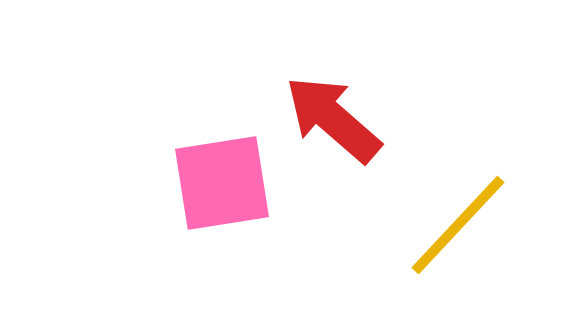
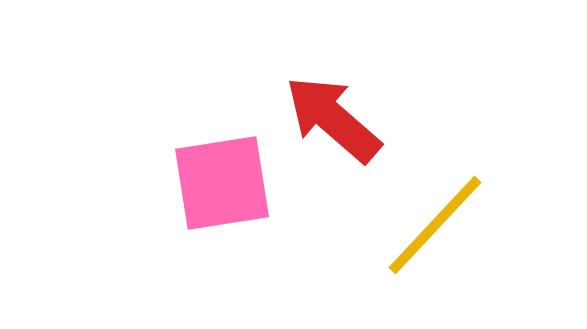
yellow line: moved 23 px left
